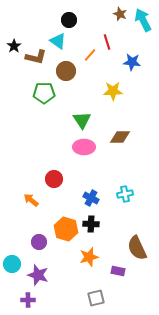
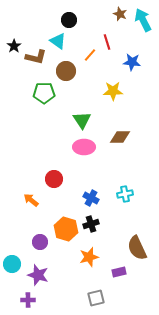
black cross: rotated 21 degrees counterclockwise
purple circle: moved 1 px right
purple rectangle: moved 1 px right, 1 px down; rotated 24 degrees counterclockwise
